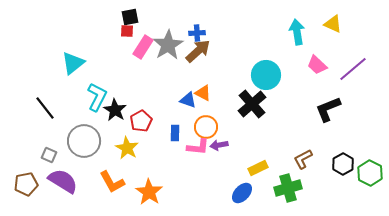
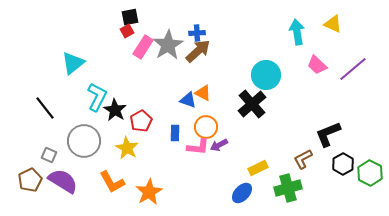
red square: rotated 32 degrees counterclockwise
black L-shape: moved 25 px down
purple arrow: rotated 18 degrees counterclockwise
brown pentagon: moved 4 px right, 4 px up; rotated 15 degrees counterclockwise
orange star: rotated 8 degrees clockwise
